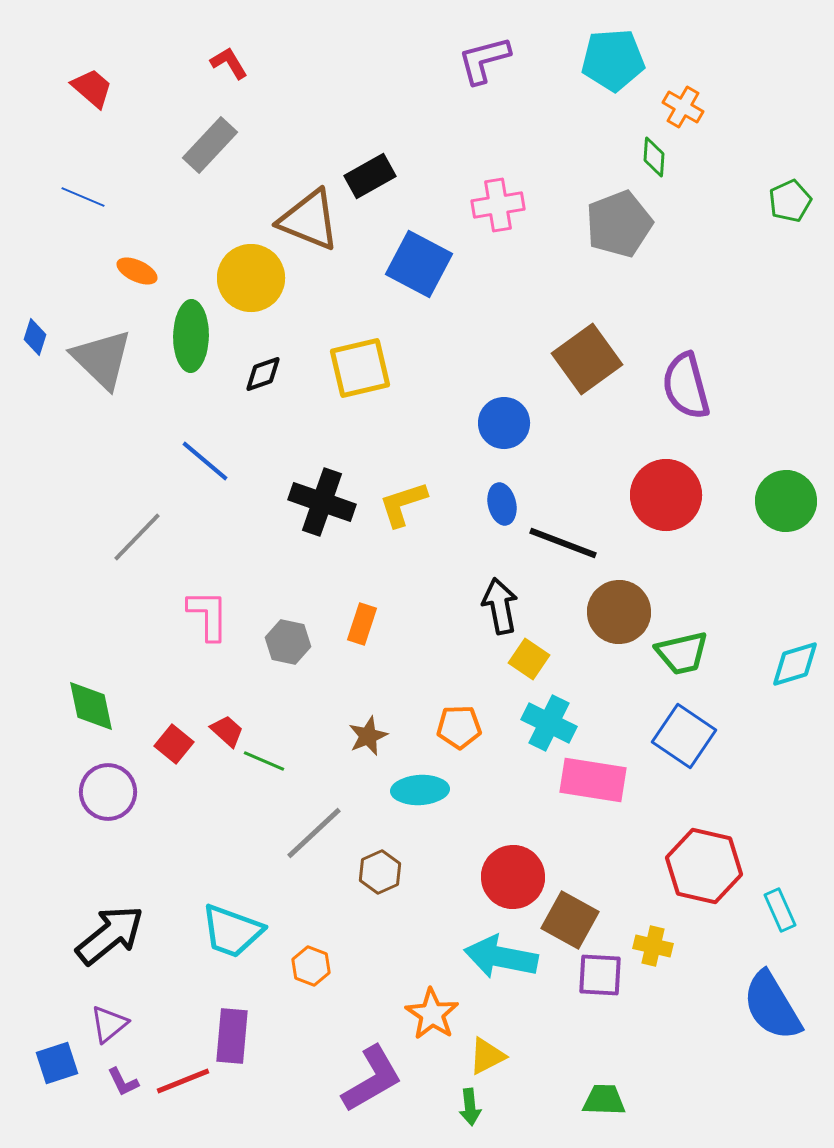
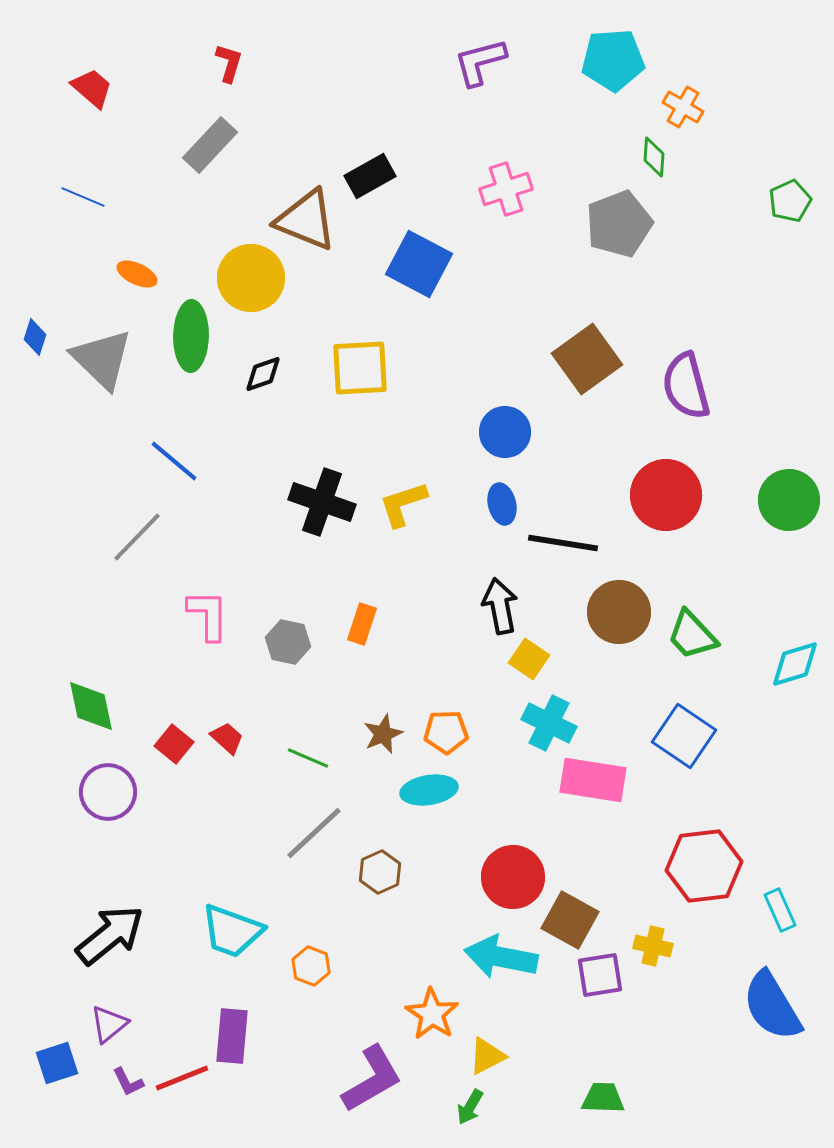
purple L-shape at (484, 60): moved 4 px left, 2 px down
red L-shape at (229, 63): rotated 48 degrees clockwise
pink cross at (498, 205): moved 8 px right, 16 px up; rotated 9 degrees counterclockwise
brown triangle at (309, 220): moved 3 px left
orange ellipse at (137, 271): moved 3 px down
yellow square at (360, 368): rotated 10 degrees clockwise
blue circle at (504, 423): moved 1 px right, 9 px down
blue line at (205, 461): moved 31 px left
green circle at (786, 501): moved 3 px right, 1 px up
black line at (563, 543): rotated 12 degrees counterclockwise
green trapezoid at (682, 653): moved 10 px right, 18 px up; rotated 60 degrees clockwise
orange pentagon at (459, 727): moved 13 px left, 5 px down
red trapezoid at (227, 731): moved 7 px down
brown star at (368, 736): moved 15 px right, 2 px up
green line at (264, 761): moved 44 px right, 3 px up
cyan ellipse at (420, 790): moved 9 px right; rotated 6 degrees counterclockwise
red hexagon at (704, 866): rotated 20 degrees counterclockwise
purple square at (600, 975): rotated 12 degrees counterclockwise
red line at (183, 1081): moved 1 px left, 3 px up
purple L-shape at (123, 1082): moved 5 px right
green trapezoid at (604, 1100): moved 1 px left, 2 px up
green arrow at (470, 1107): rotated 36 degrees clockwise
